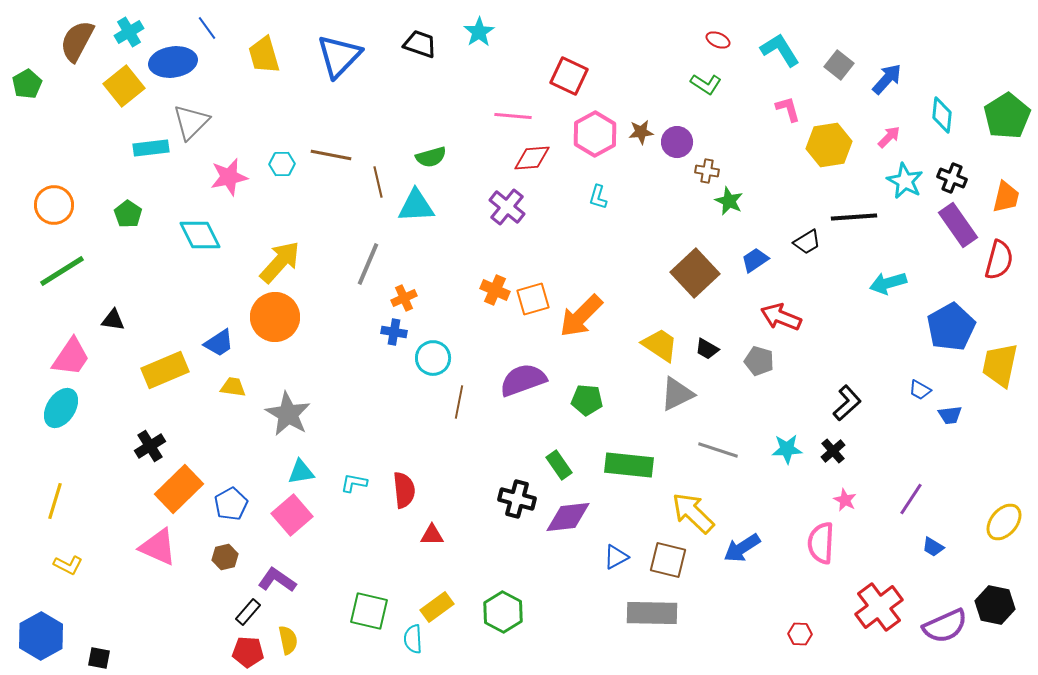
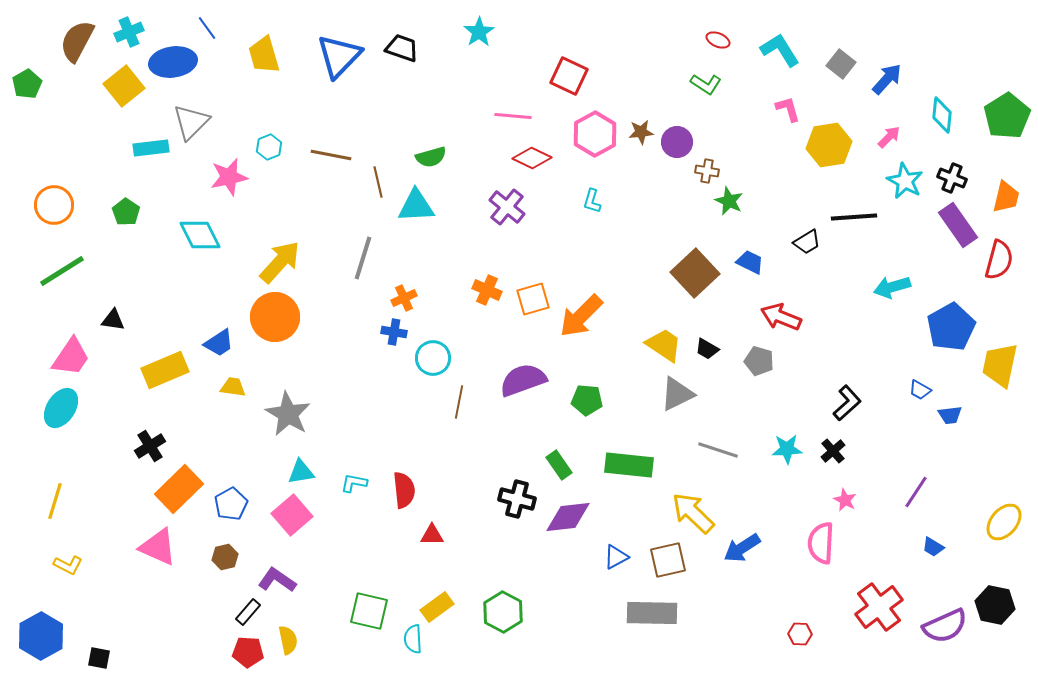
cyan cross at (129, 32): rotated 8 degrees clockwise
black trapezoid at (420, 44): moved 18 px left, 4 px down
gray square at (839, 65): moved 2 px right, 1 px up
red diamond at (532, 158): rotated 30 degrees clockwise
cyan hexagon at (282, 164): moved 13 px left, 17 px up; rotated 20 degrees counterclockwise
cyan L-shape at (598, 197): moved 6 px left, 4 px down
green pentagon at (128, 214): moved 2 px left, 2 px up
blue trapezoid at (755, 260): moved 5 px left, 2 px down; rotated 60 degrees clockwise
gray line at (368, 264): moved 5 px left, 6 px up; rotated 6 degrees counterclockwise
cyan arrow at (888, 283): moved 4 px right, 4 px down
orange cross at (495, 290): moved 8 px left
yellow trapezoid at (660, 345): moved 4 px right
purple line at (911, 499): moved 5 px right, 7 px up
brown square at (668, 560): rotated 27 degrees counterclockwise
